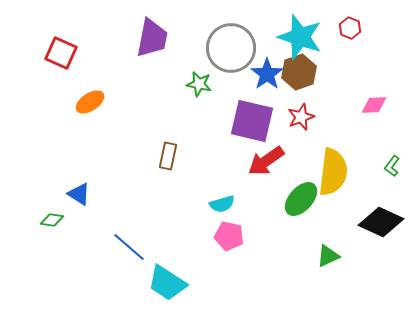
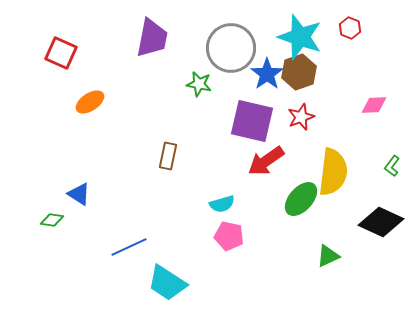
blue line: rotated 66 degrees counterclockwise
